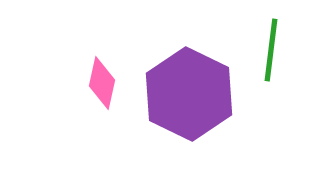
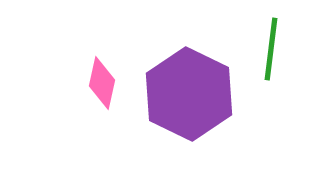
green line: moved 1 px up
